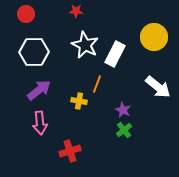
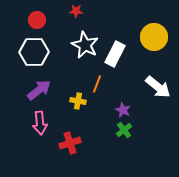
red circle: moved 11 px right, 6 px down
yellow cross: moved 1 px left
red cross: moved 8 px up
